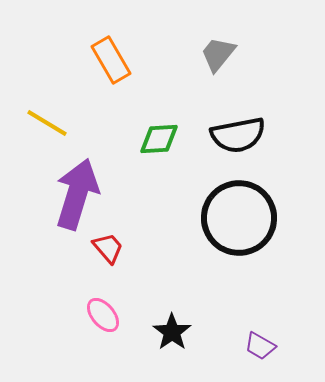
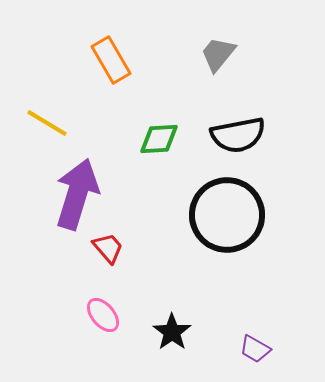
black circle: moved 12 px left, 3 px up
purple trapezoid: moved 5 px left, 3 px down
